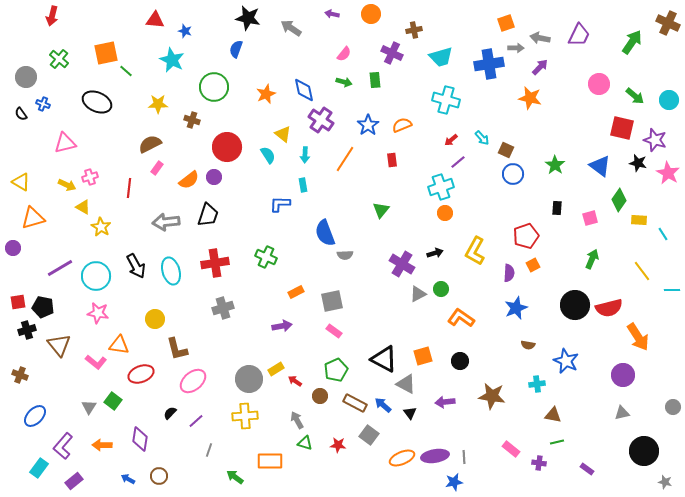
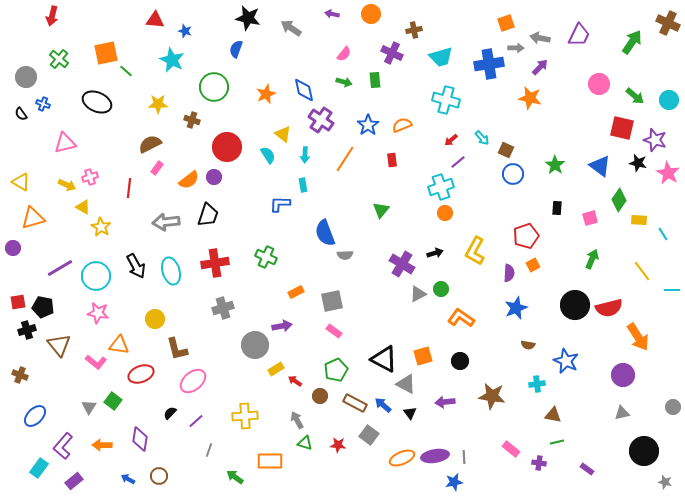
gray circle at (249, 379): moved 6 px right, 34 px up
